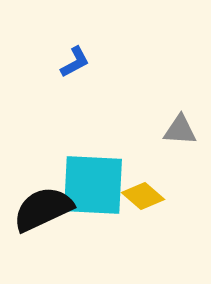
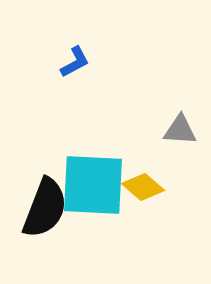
yellow diamond: moved 9 px up
black semicircle: moved 2 px right, 1 px up; rotated 136 degrees clockwise
